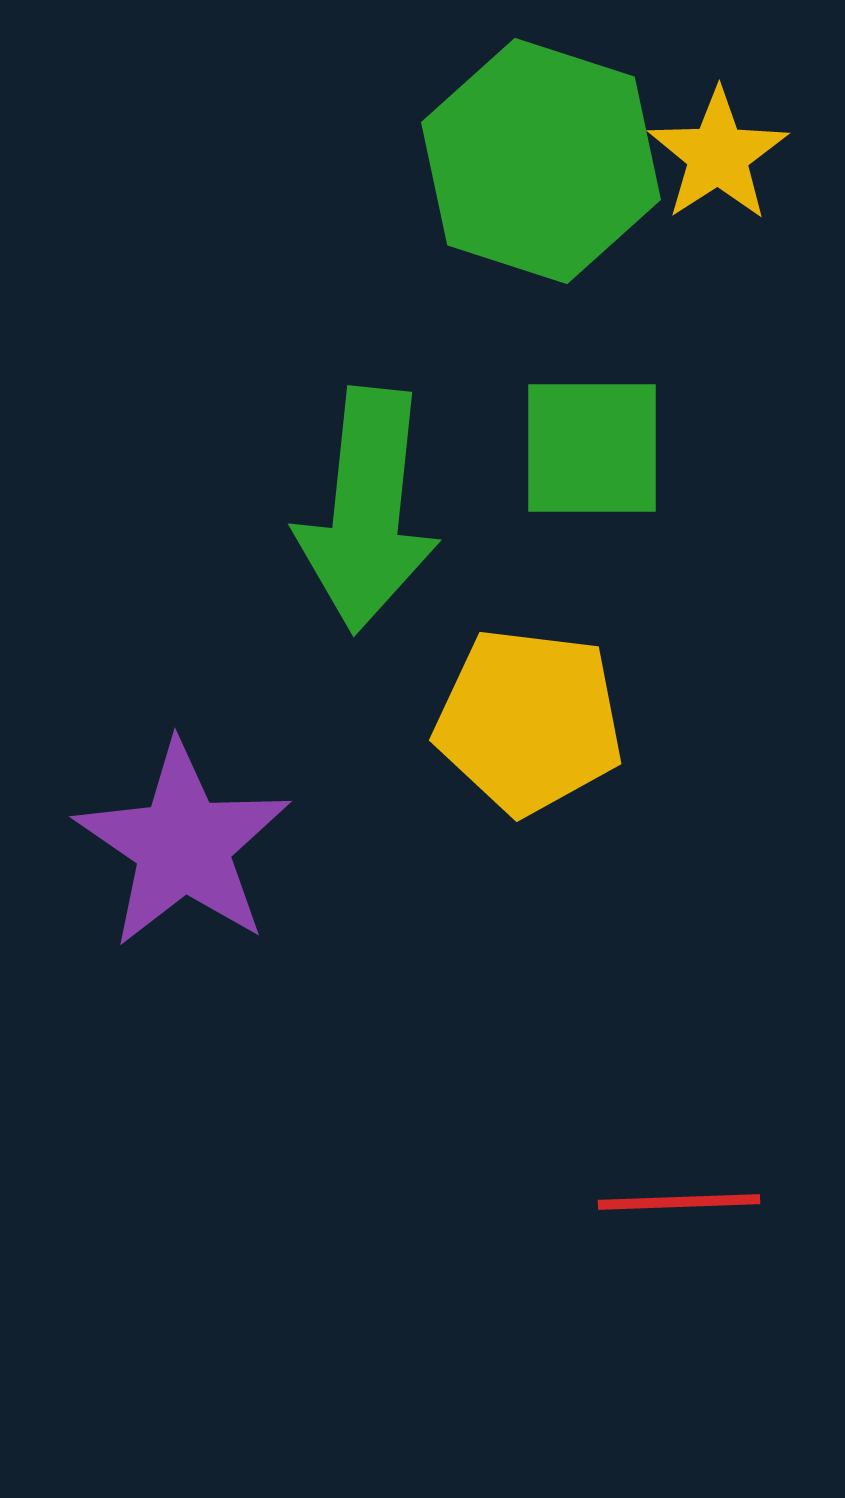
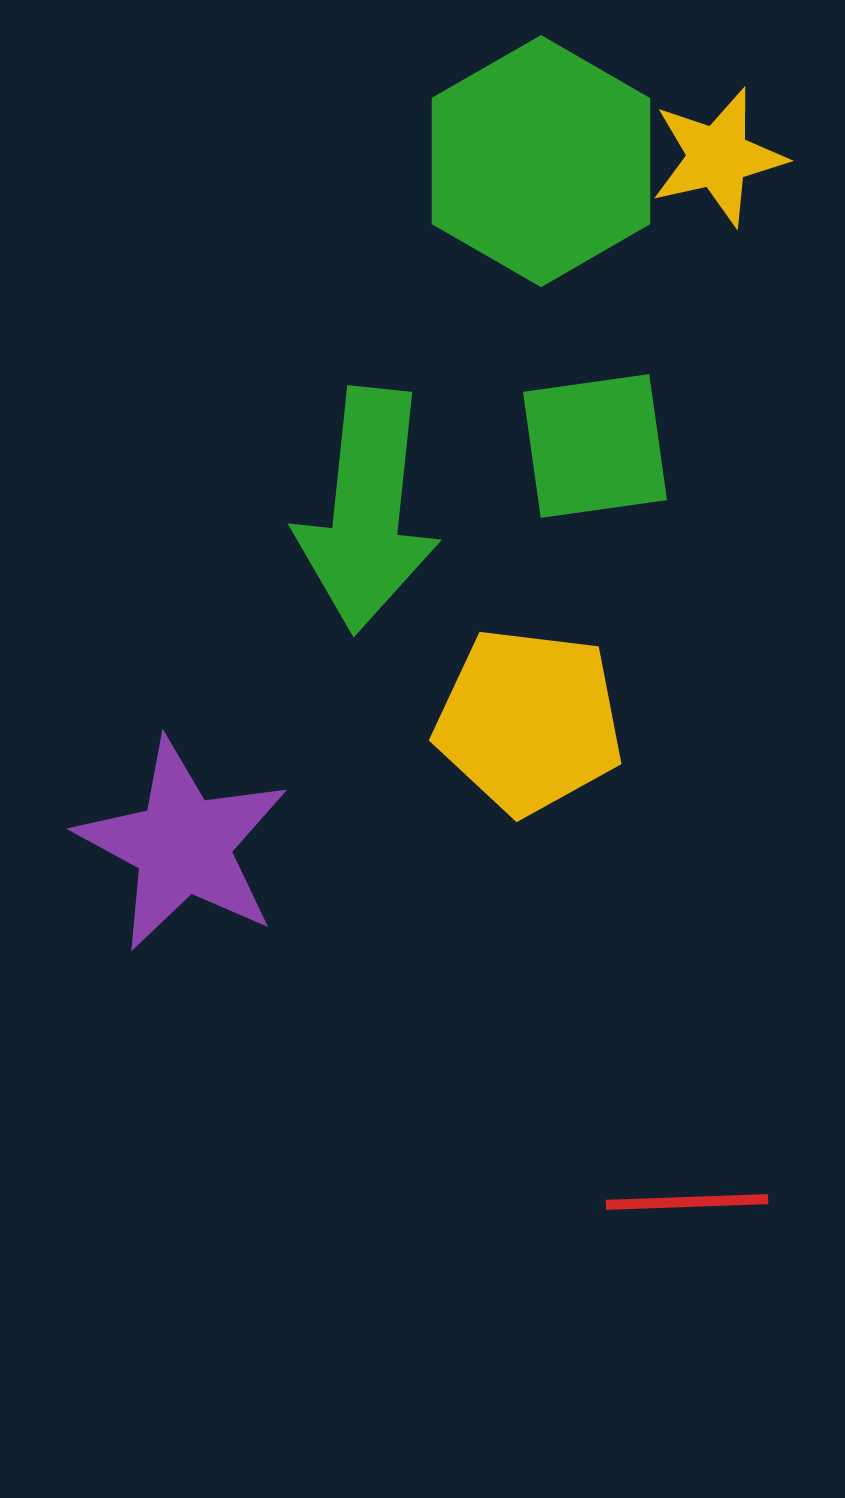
yellow star: moved 2 px down; rotated 20 degrees clockwise
green hexagon: rotated 12 degrees clockwise
green square: moved 3 px right, 2 px up; rotated 8 degrees counterclockwise
purple star: rotated 6 degrees counterclockwise
red line: moved 8 px right
